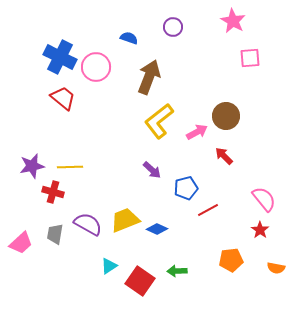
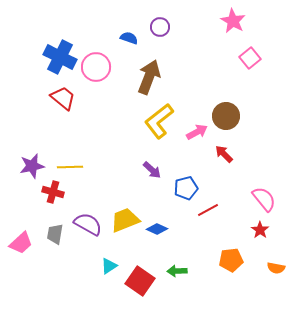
purple circle: moved 13 px left
pink square: rotated 35 degrees counterclockwise
red arrow: moved 2 px up
